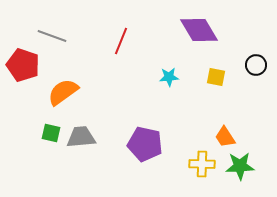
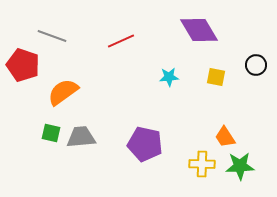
red line: rotated 44 degrees clockwise
